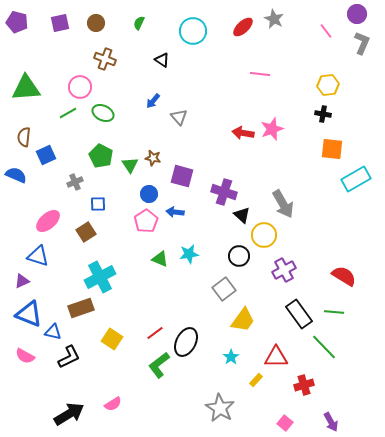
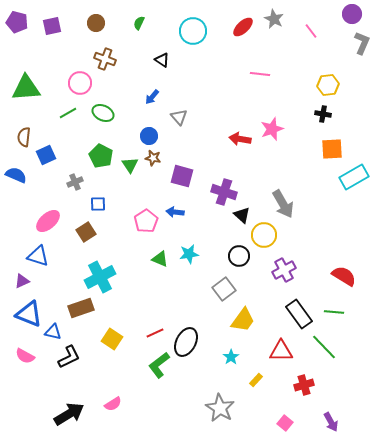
purple circle at (357, 14): moved 5 px left
purple square at (60, 23): moved 8 px left, 3 px down
pink line at (326, 31): moved 15 px left
pink circle at (80, 87): moved 4 px up
blue arrow at (153, 101): moved 1 px left, 4 px up
red arrow at (243, 133): moved 3 px left, 6 px down
orange square at (332, 149): rotated 10 degrees counterclockwise
cyan rectangle at (356, 179): moved 2 px left, 2 px up
blue circle at (149, 194): moved 58 px up
red line at (155, 333): rotated 12 degrees clockwise
red triangle at (276, 357): moved 5 px right, 6 px up
